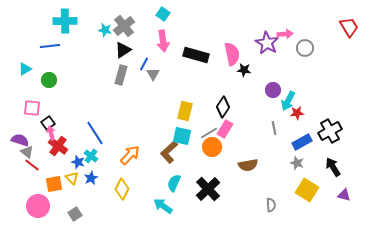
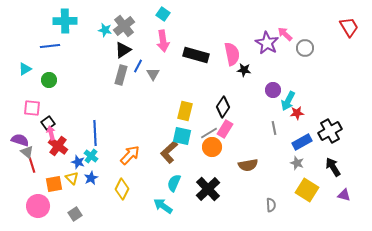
pink arrow at (285, 34): rotated 133 degrees counterclockwise
blue line at (144, 64): moved 6 px left, 2 px down
blue line at (95, 133): rotated 30 degrees clockwise
red line at (32, 165): rotated 35 degrees clockwise
